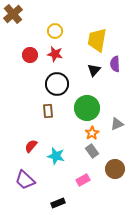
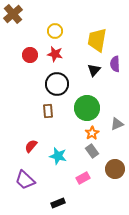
cyan star: moved 2 px right
pink rectangle: moved 2 px up
